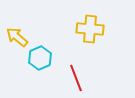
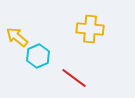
cyan hexagon: moved 2 px left, 2 px up
red line: moved 2 px left; rotated 32 degrees counterclockwise
